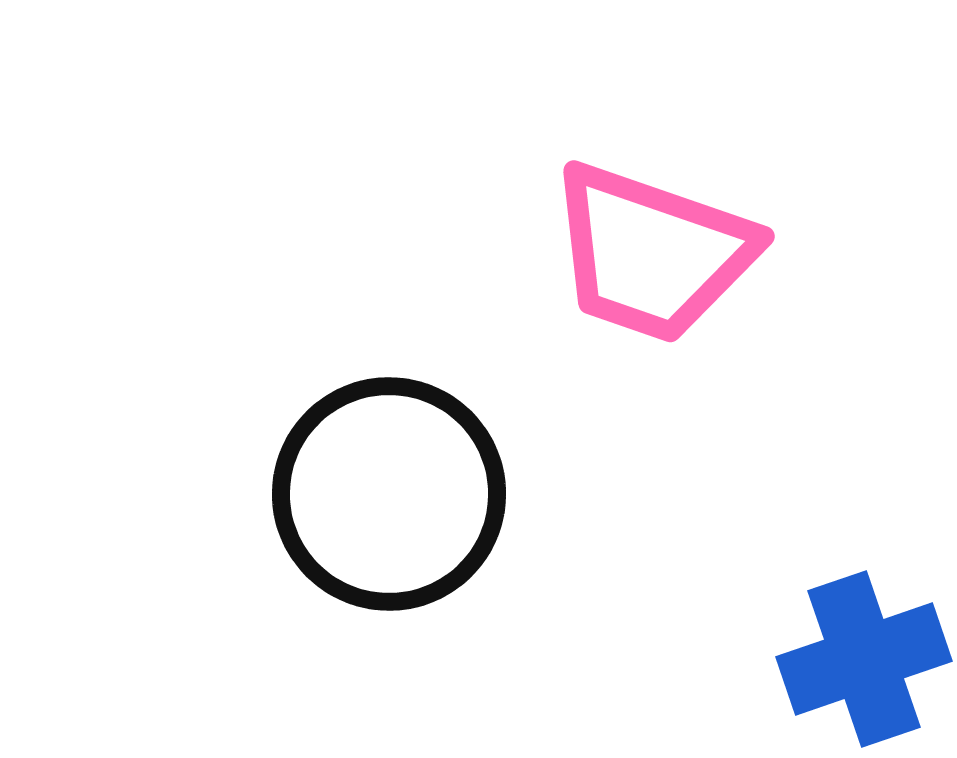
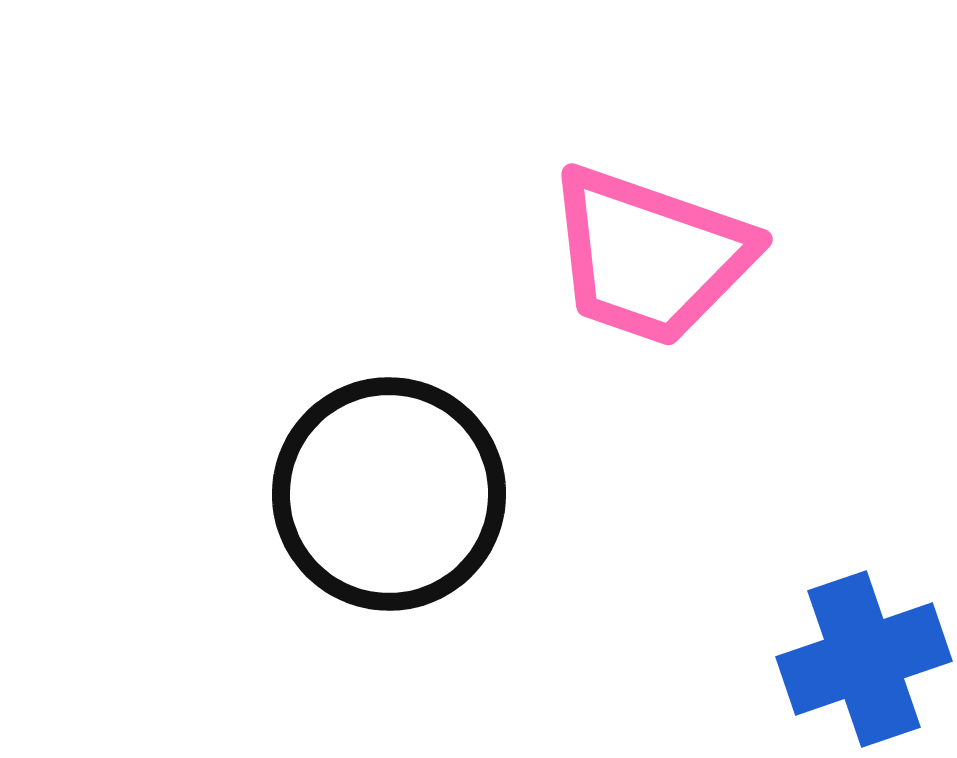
pink trapezoid: moved 2 px left, 3 px down
